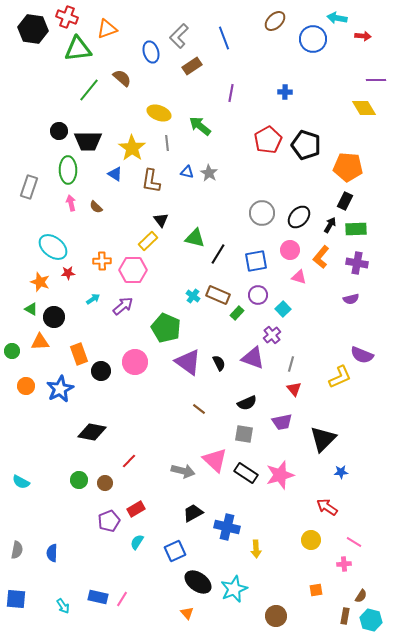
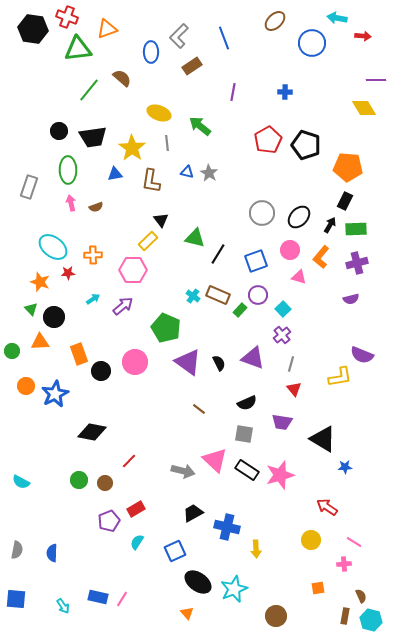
blue circle at (313, 39): moved 1 px left, 4 px down
blue ellipse at (151, 52): rotated 15 degrees clockwise
purple line at (231, 93): moved 2 px right, 1 px up
black trapezoid at (88, 141): moved 5 px right, 4 px up; rotated 8 degrees counterclockwise
blue triangle at (115, 174): rotated 42 degrees counterclockwise
brown semicircle at (96, 207): rotated 64 degrees counterclockwise
orange cross at (102, 261): moved 9 px left, 6 px up
blue square at (256, 261): rotated 10 degrees counterclockwise
purple cross at (357, 263): rotated 25 degrees counterclockwise
green triangle at (31, 309): rotated 16 degrees clockwise
green rectangle at (237, 313): moved 3 px right, 3 px up
purple cross at (272, 335): moved 10 px right
yellow L-shape at (340, 377): rotated 15 degrees clockwise
blue star at (60, 389): moved 5 px left, 5 px down
purple trapezoid at (282, 422): rotated 20 degrees clockwise
black triangle at (323, 439): rotated 44 degrees counterclockwise
blue star at (341, 472): moved 4 px right, 5 px up
black rectangle at (246, 473): moved 1 px right, 3 px up
orange square at (316, 590): moved 2 px right, 2 px up
brown semicircle at (361, 596): rotated 56 degrees counterclockwise
